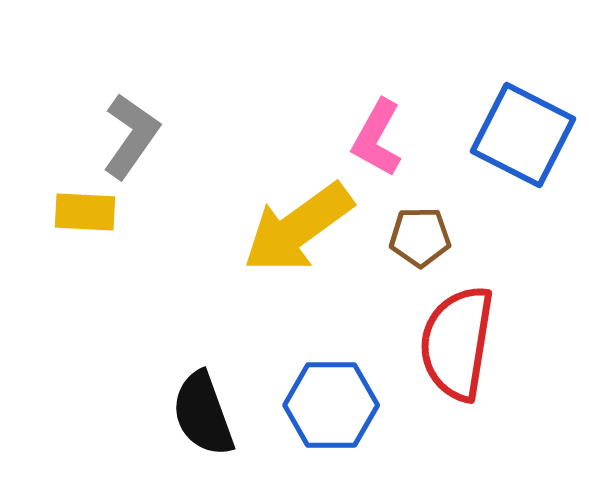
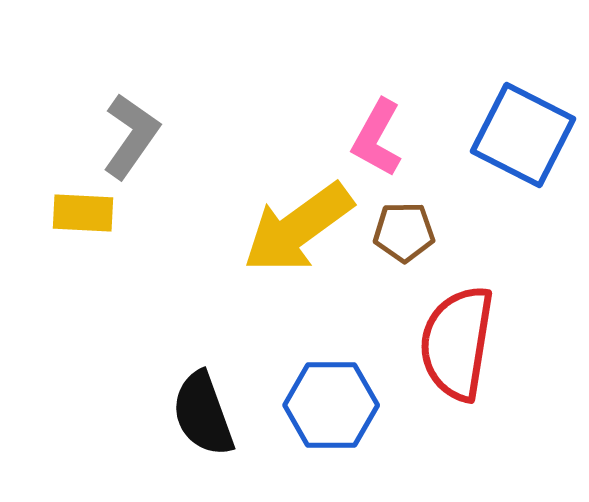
yellow rectangle: moved 2 px left, 1 px down
brown pentagon: moved 16 px left, 5 px up
